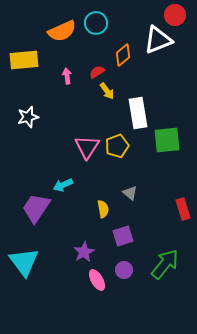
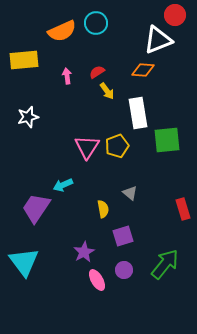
orange diamond: moved 20 px right, 15 px down; rotated 45 degrees clockwise
